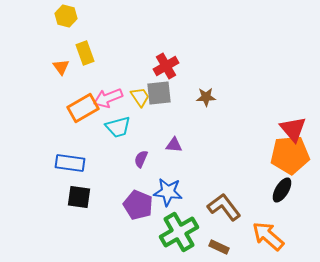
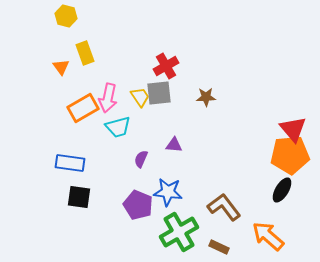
pink arrow: rotated 56 degrees counterclockwise
